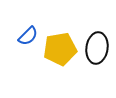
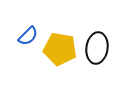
yellow pentagon: rotated 20 degrees clockwise
